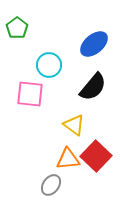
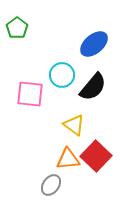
cyan circle: moved 13 px right, 10 px down
